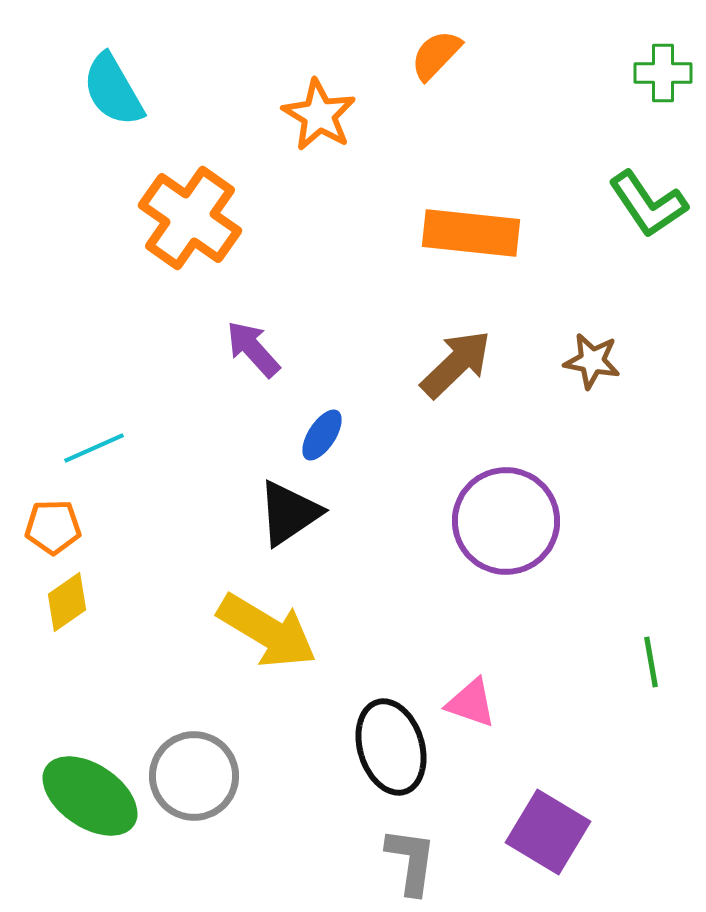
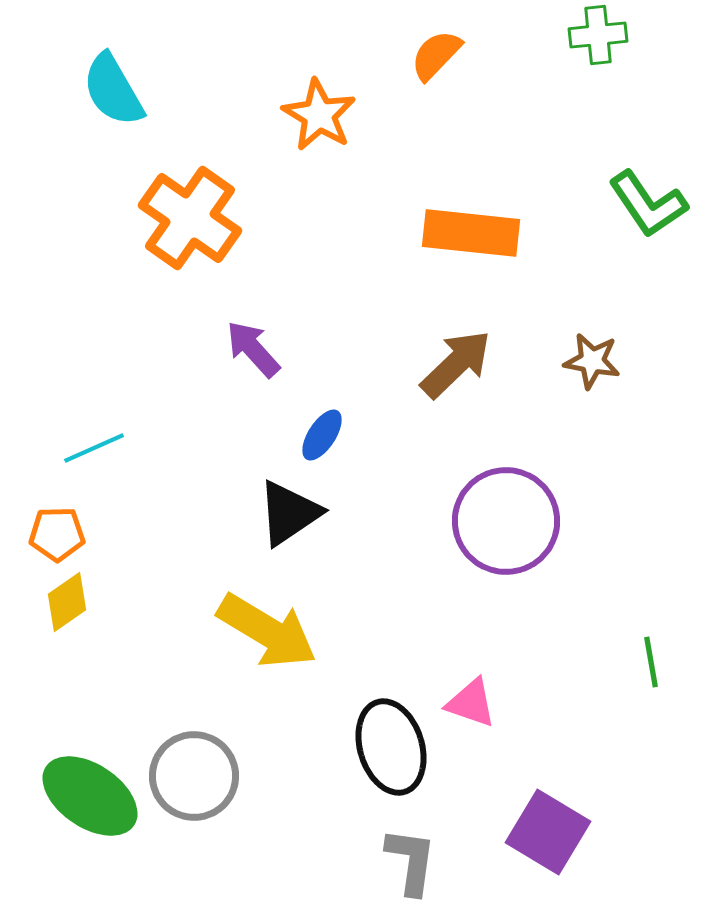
green cross: moved 65 px left, 38 px up; rotated 6 degrees counterclockwise
orange pentagon: moved 4 px right, 7 px down
